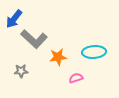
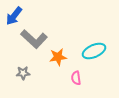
blue arrow: moved 3 px up
cyan ellipse: moved 1 px up; rotated 20 degrees counterclockwise
gray star: moved 2 px right, 2 px down
pink semicircle: rotated 80 degrees counterclockwise
